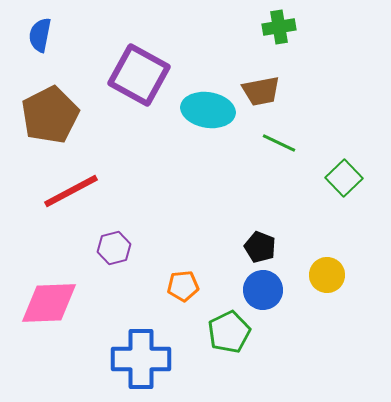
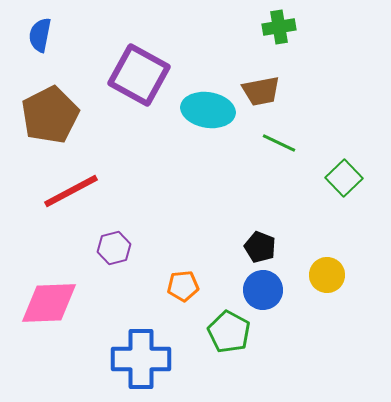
green pentagon: rotated 18 degrees counterclockwise
